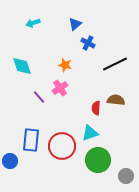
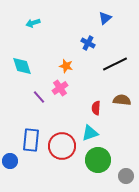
blue triangle: moved 30 px right, 6 px up
orange star: moved 1 px right, 1 px down
brown semicircle: moved 6 px right
